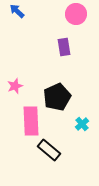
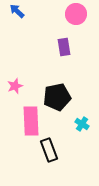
black pentagon: rotated 12 degrees clockwise
cyan cross: rotated 16 degrees counterclockwise
black rectangle: rotated 30 degrees clockwise
